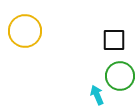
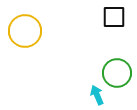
black square: moved 23 px up
green circle: moved 3 px left, 3 px up
